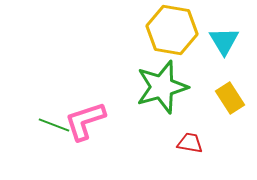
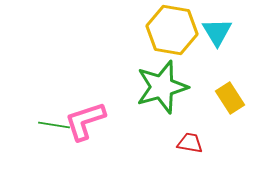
cyan triangle: moved 7 px left, 9 px up
green line: rotated 12 degrees counterclockwise
